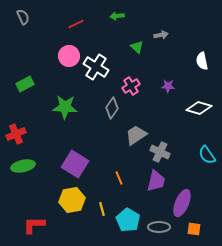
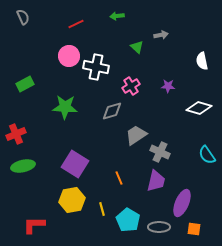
white cross: rotated 20 degrees counterclockwise
gray diamond: moved 3 px down; rotated 40 degrees clockwise
